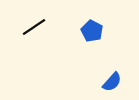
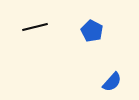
black line: moved 1 px right; rotated 20 degrees clockwise
